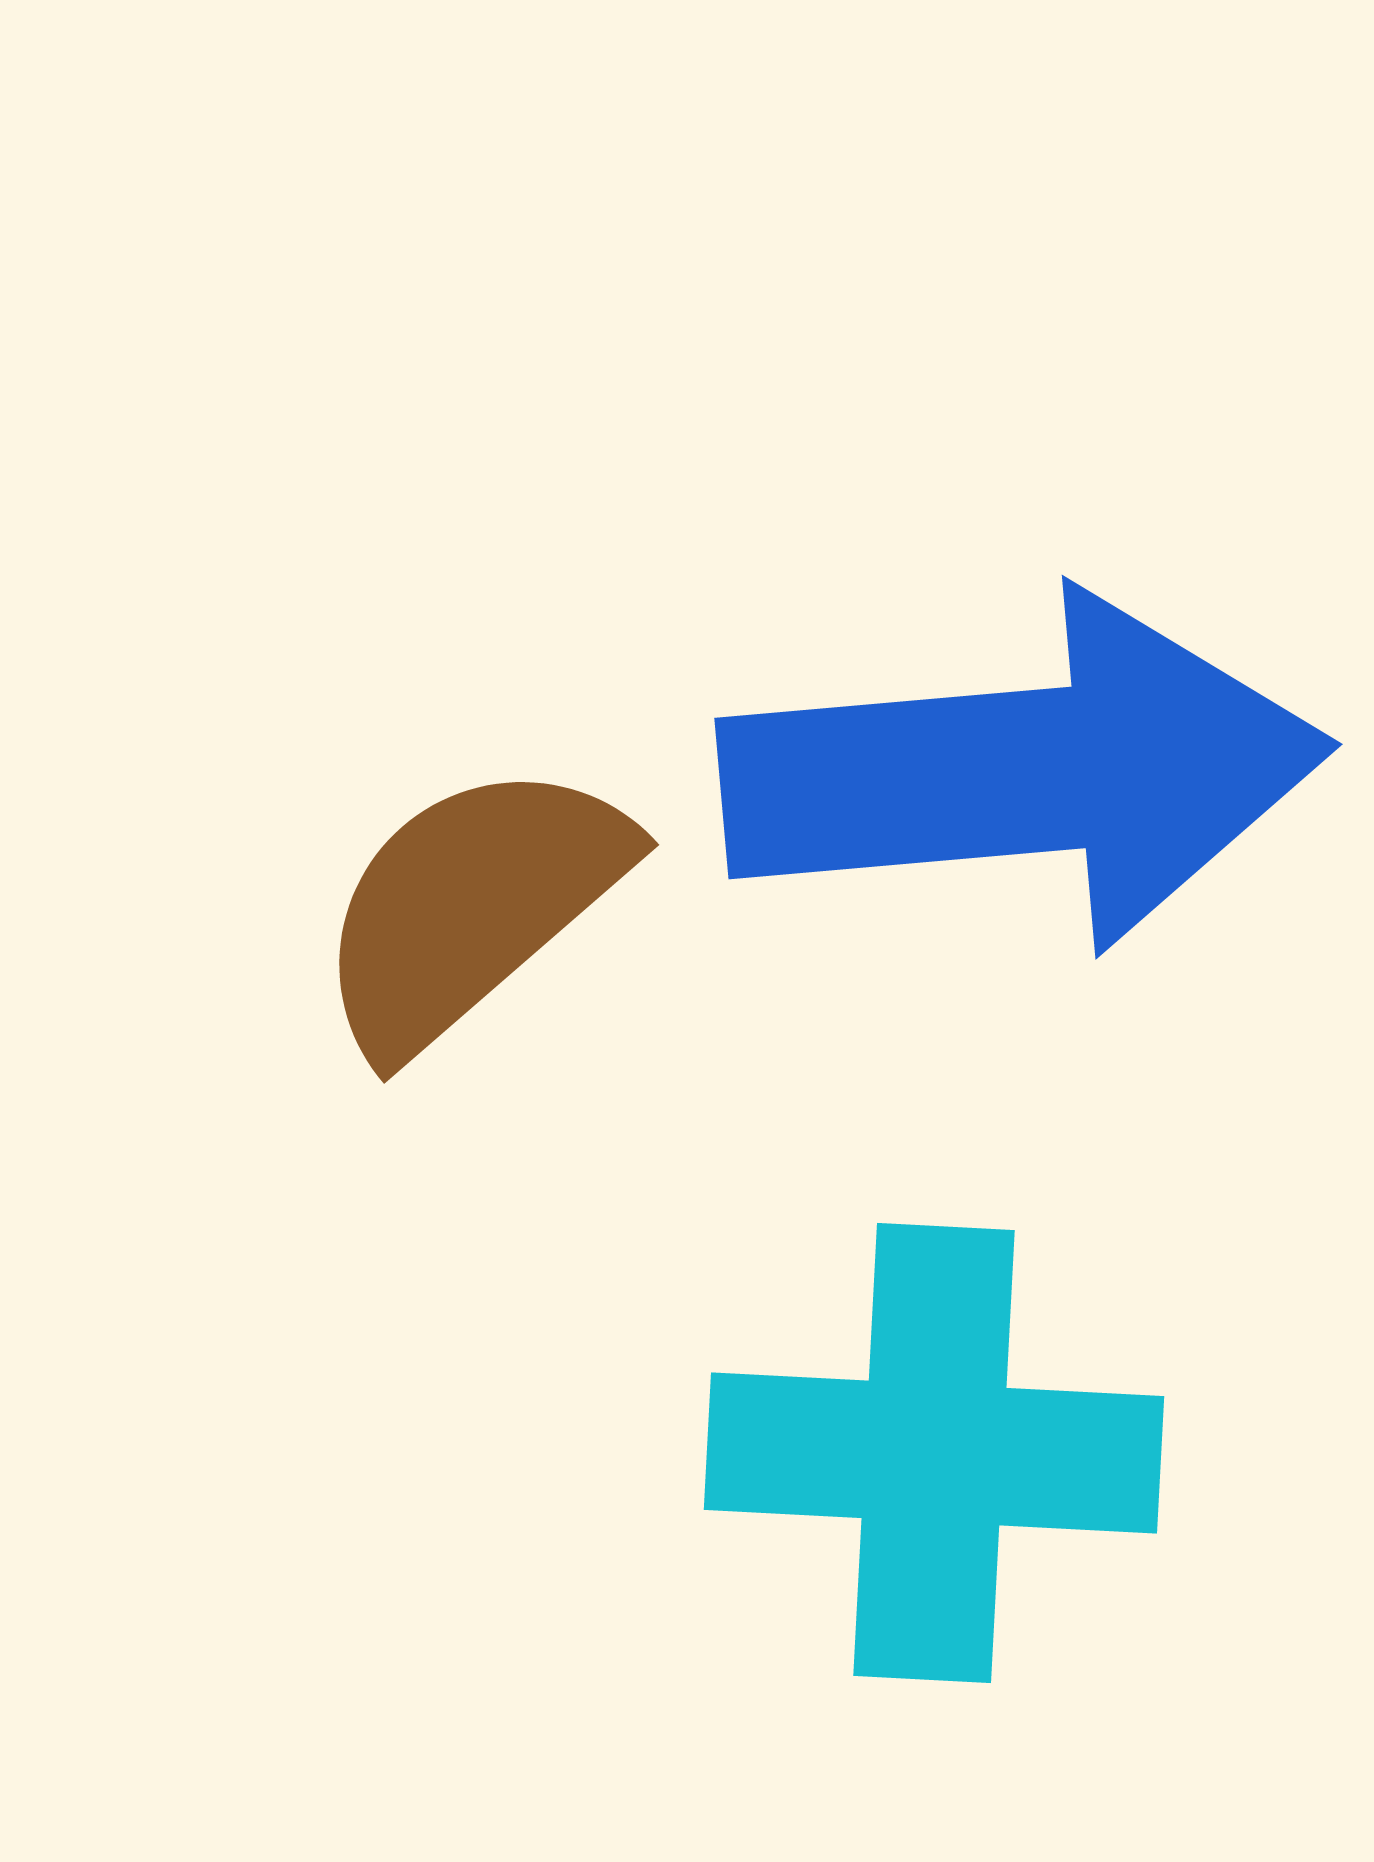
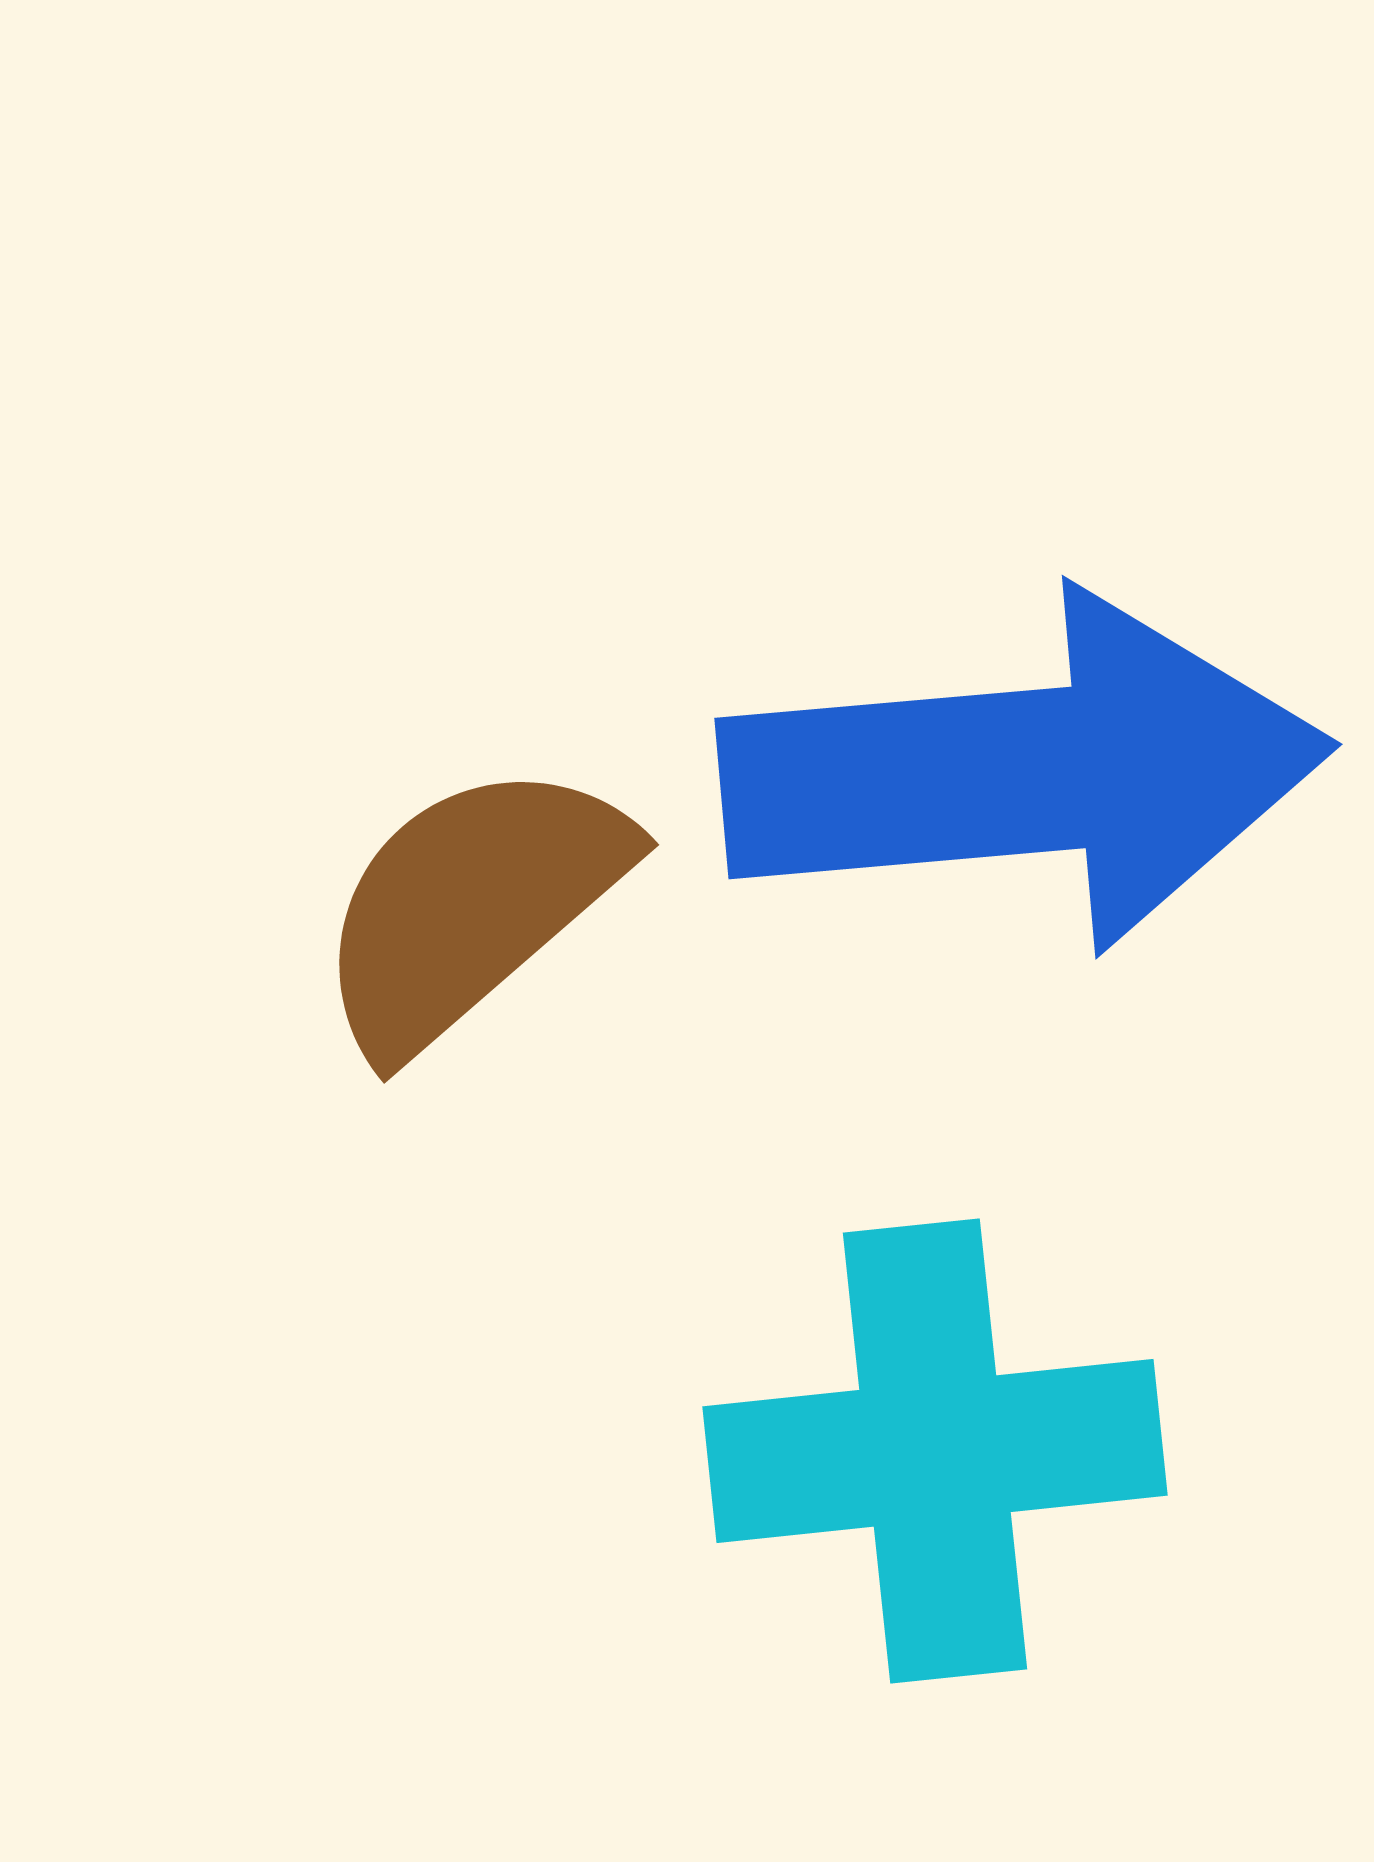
cyan cross: moved 1 px right, 2 px up; rotated 9 degrees counterclockwise
